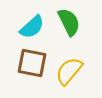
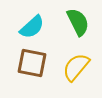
green semicircle: moved 9 px right
yellow semicircle: moved 7 px right, 4 px up
